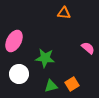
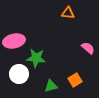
orange triangle: moved 4 px right
pink ellipse: rotated 50 degrees clockwise
green star: moved 9 px left
orange square: moved 3 px right, 4 px up
